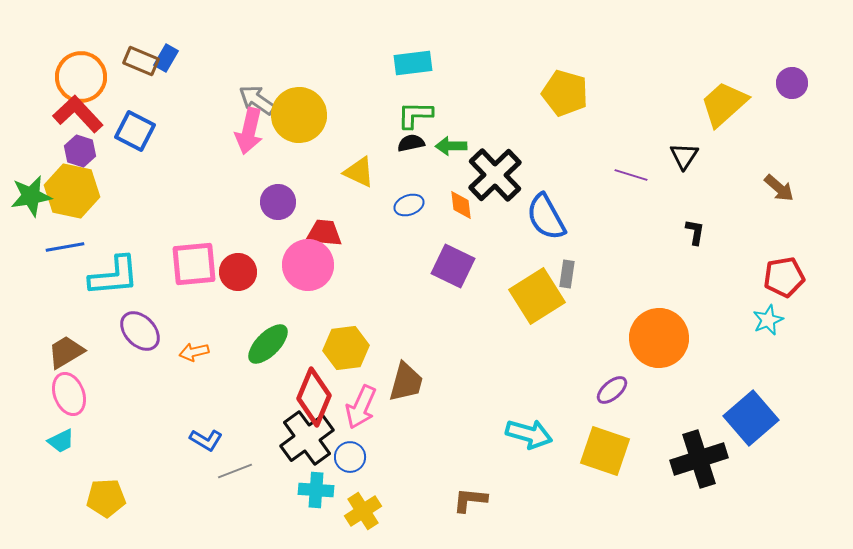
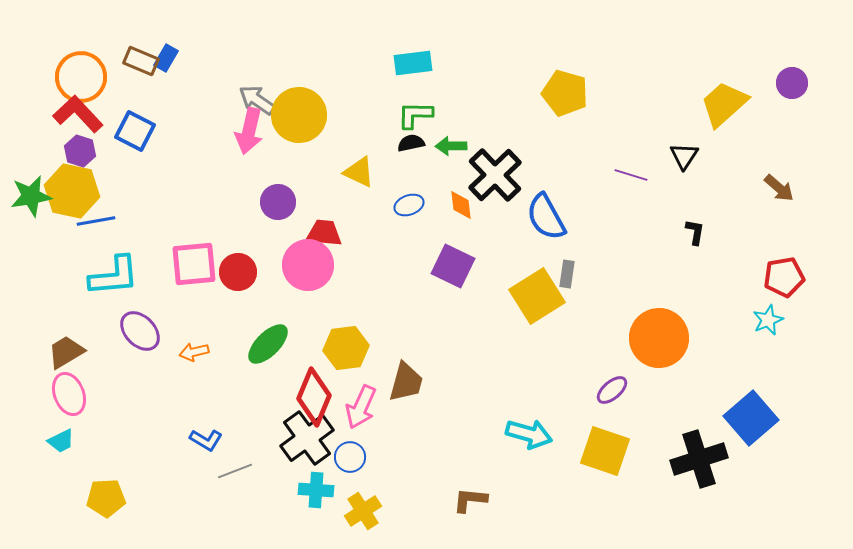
blue line at (65, 247): moved 31 px right, 26 px up
